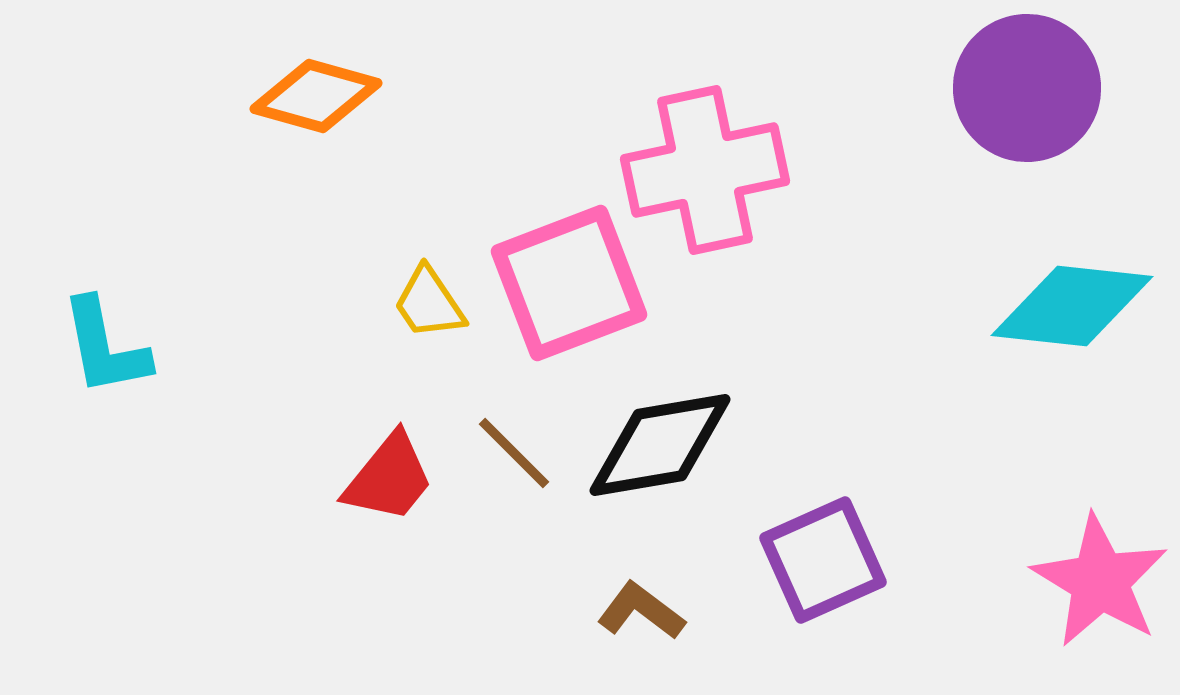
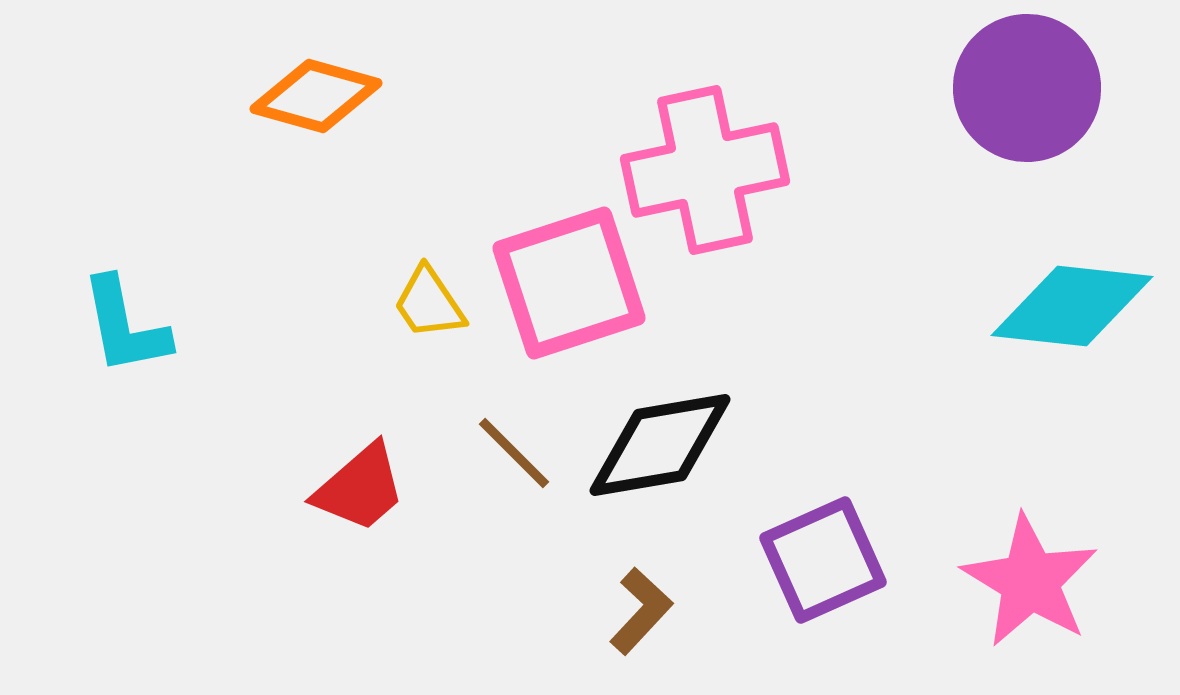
pink square: rotated 3 degrees clockwise
cyan L-shape: moved 20 px right, 21 px up
red trapezoid: moved 29 px left, 10 px down; rotated 10 degrees clockwise
pink star: moved 70 px left
brown L-shape: rotated 96 degrees clockwise
